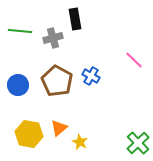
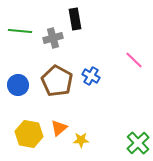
yellow star: moved 1 px right, 2 px up; rotated 28 degrees counterclockwise
